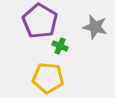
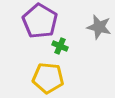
gray star: moved 4 px right
